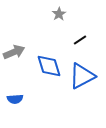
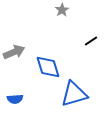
gray star: moved 3 px right, 4 px up
black line: moved 11 px right, 1 px down
blue diamond: moved 1 px left, 1 px down
blue triangle: moved 8 px left, 18 px down; rotated 12 degrees clockwise
